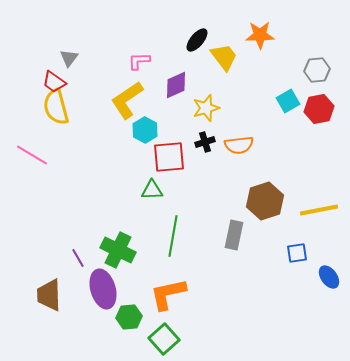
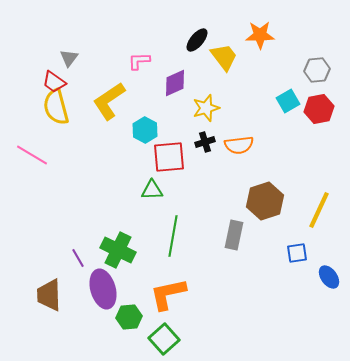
purple diamond: moved 1 px left, 2 px up
yellow L-shape: moved 18 px left, 1 px down
yellow line: rotated 54 degrees counterclockwise
